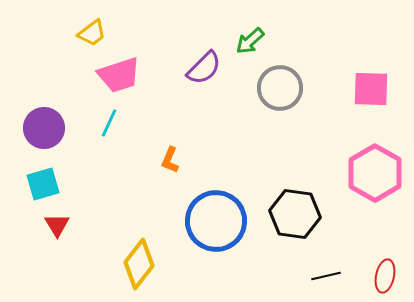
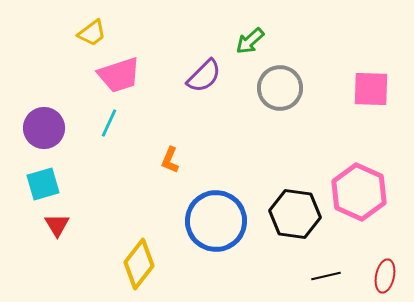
purple semicircle: moved 8 px down
pink hexagon: moved 16 px left, 19 px down; rotated 6 degrees counterclockwise
